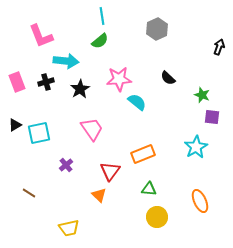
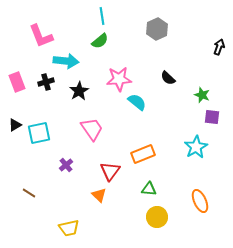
black star: moved 1 px left, 2 px down
